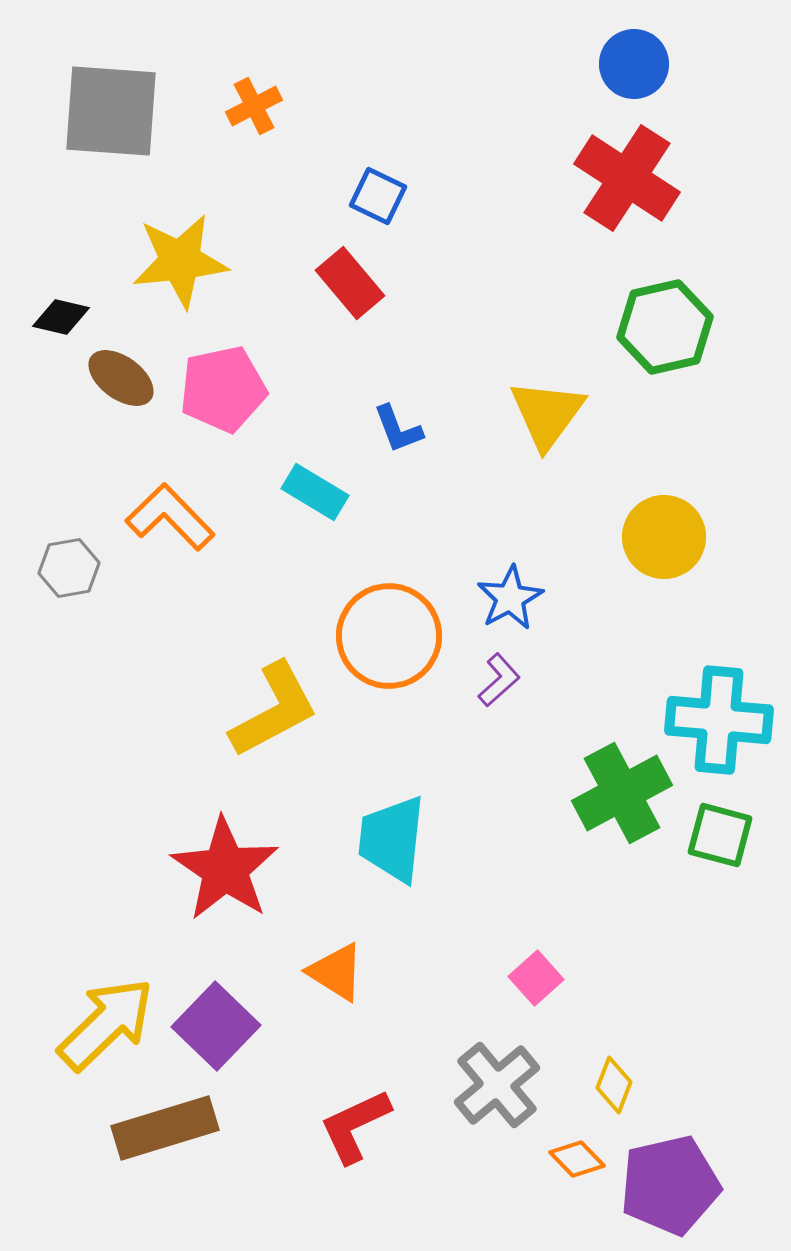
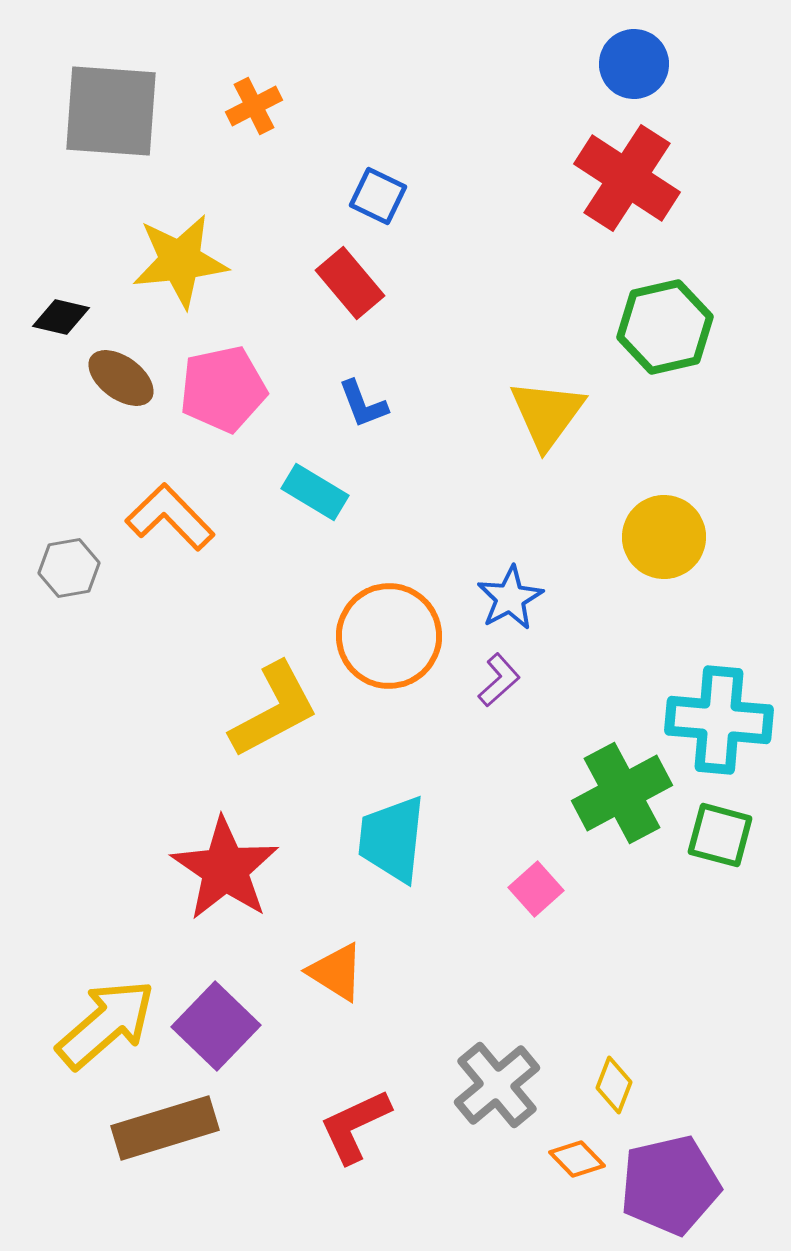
blue L-shape: moved 35 px left, 25 px up
pink square: moved 89 px up
yellow arrow: rotated 3 degrees clockwise
